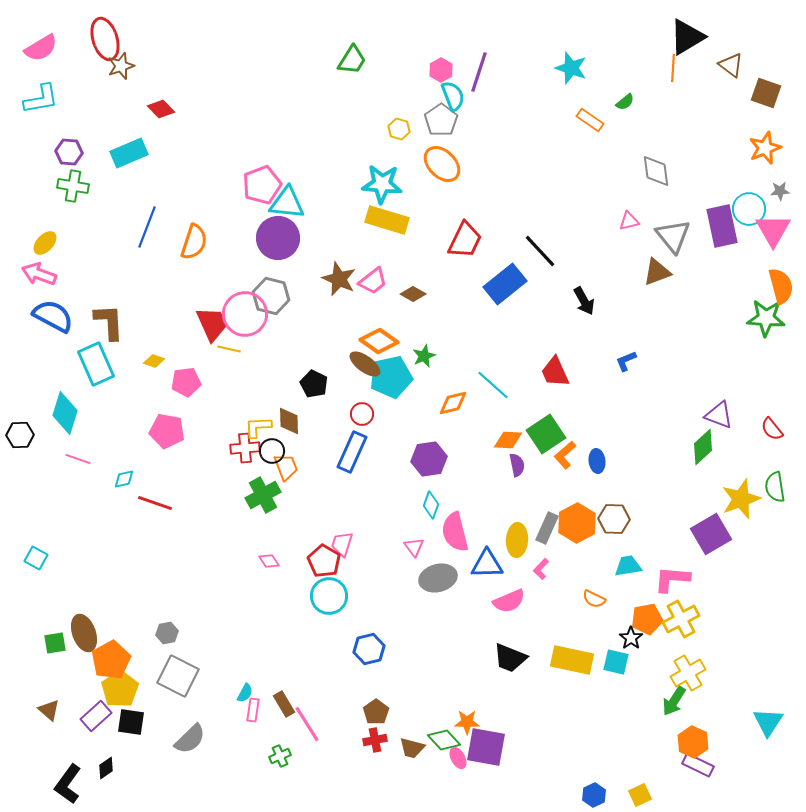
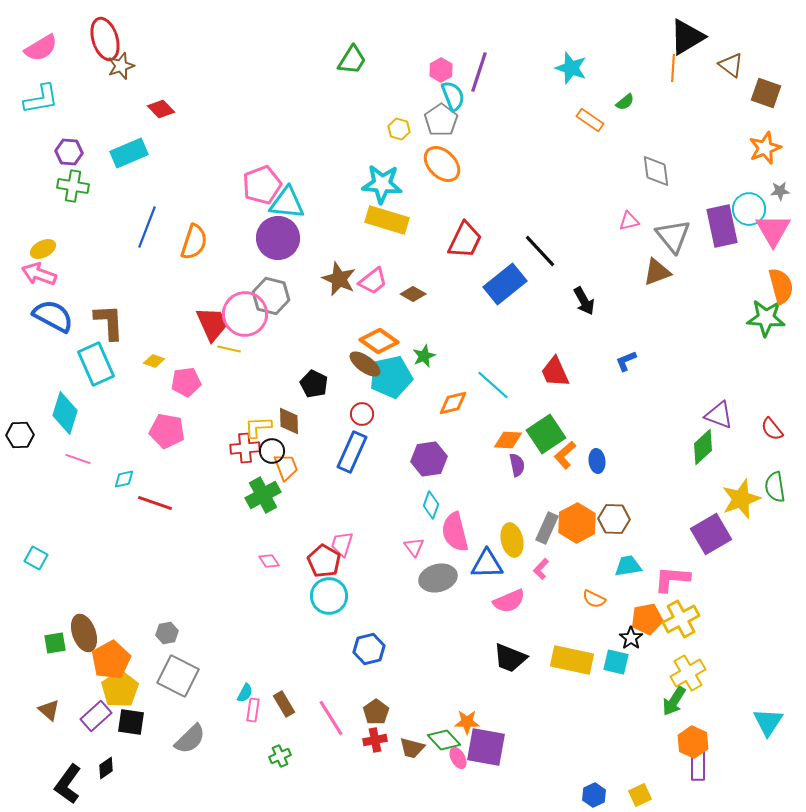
yellow ellipse at (45, 243): moved 2 px left, 6 px down; rotated 20 degrees clockwise
yellow ellipse at (517, 540): moved 5 px left; rotated 16 degrees counterclockwise
pink line at (307, 724): moved 24 px right, 6 px up
purple rectangle at (698, 765): rotated 64 degrees clockwise
